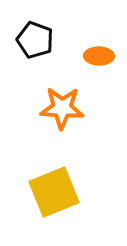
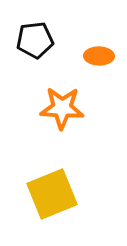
black pentagon: rotated 27 degrees counterclockwise
yellow square: moved 2 px left, 2 px down
